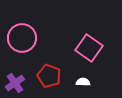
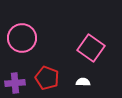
pink square: moved 2 px right
red pentagon: moved 2 px left, 2 px down
purple cross: rotated 30 degrees clockwise
